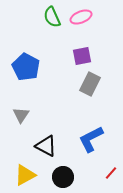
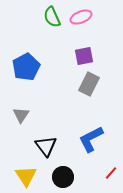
purple square: moved 2 px right
blue pentagon: rotated 16 degrees clockwise
gray rectangle: moved 1 px left
black triangle: rotated 25 degrees clockwise
yellow triangle: moved 1 px right, 1 px down; rotated 35 degrees counterclockwise
